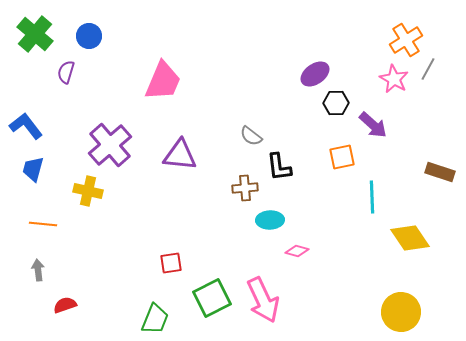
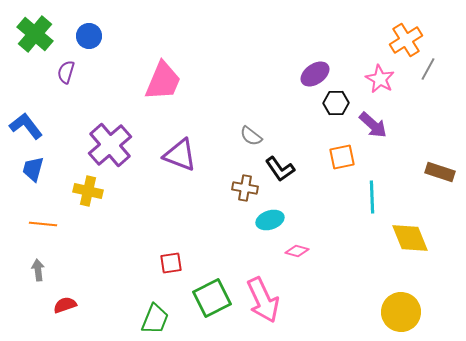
pink star: moved 14 px left
purple triangle: rotated 15 degrees clockwise
black L-shape: moved 1 px right, 2 px down; rotated 28 degrees counterclockwise
brown cross: rotated 15 degrees clockwise
cyan ellipse: rotated 16 degrees counterclockwise
yellow diamond: rotated 12 degrees clockwise
